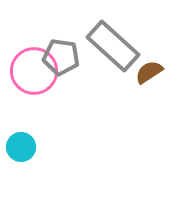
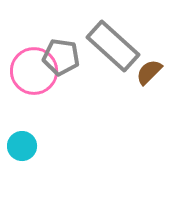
brown semicircle: rotated 12 degrees counterclockwise
cyan circle: moved 1 px right, 1 px up
